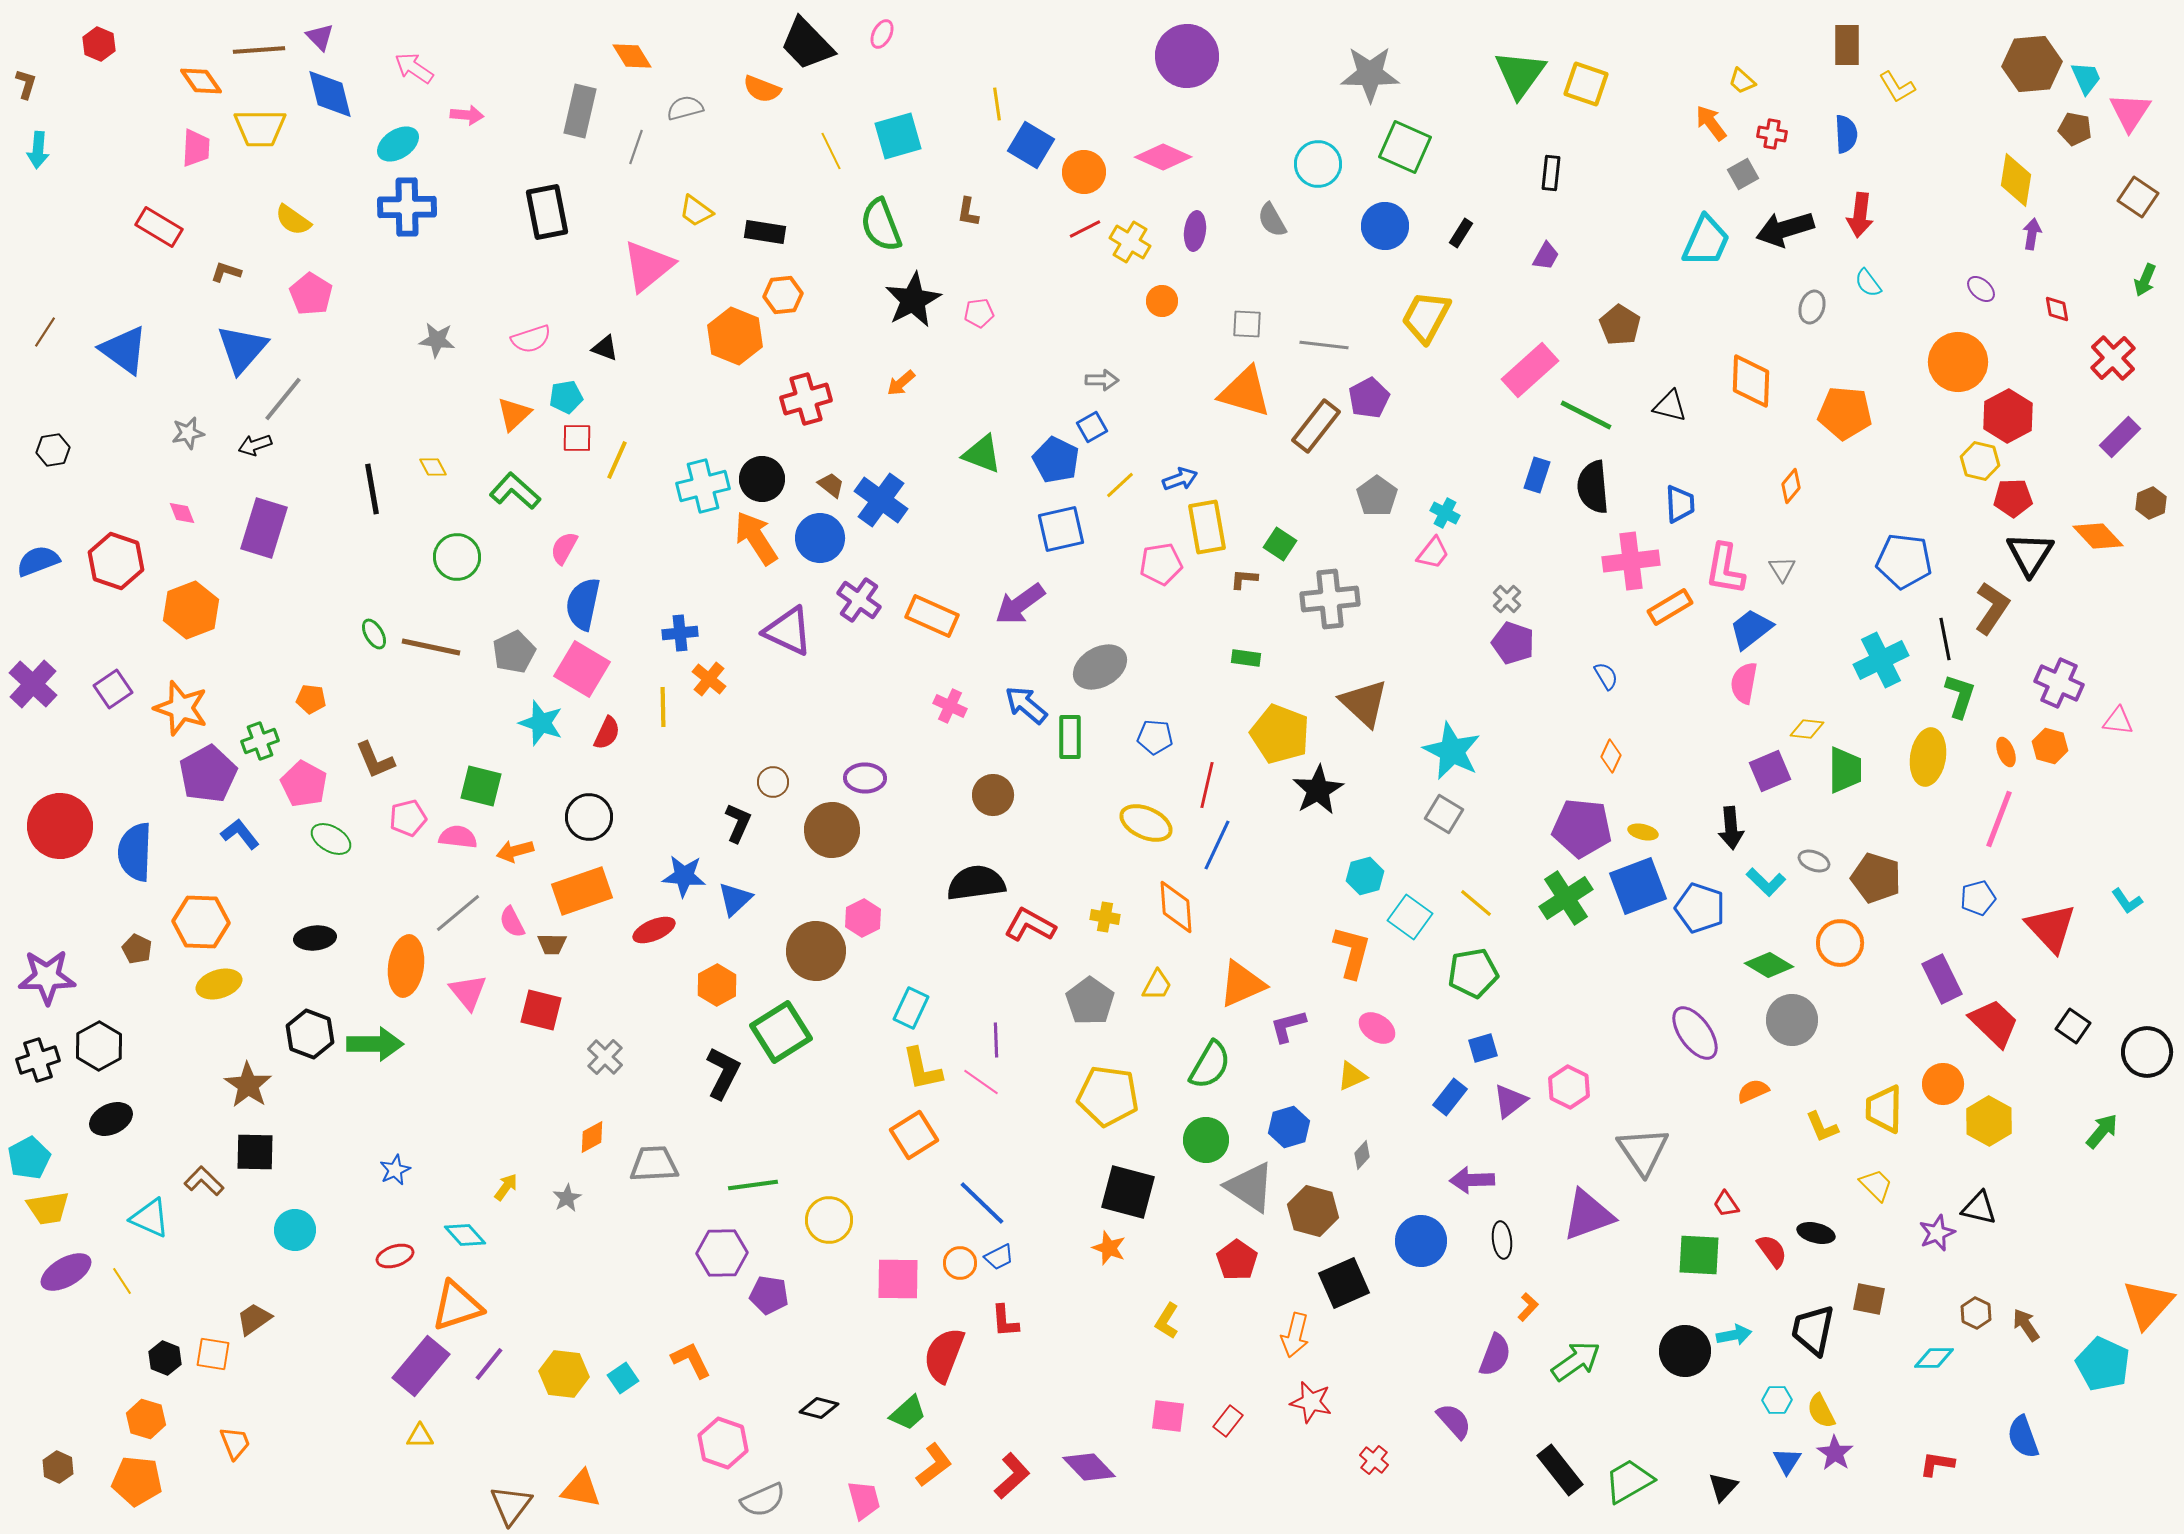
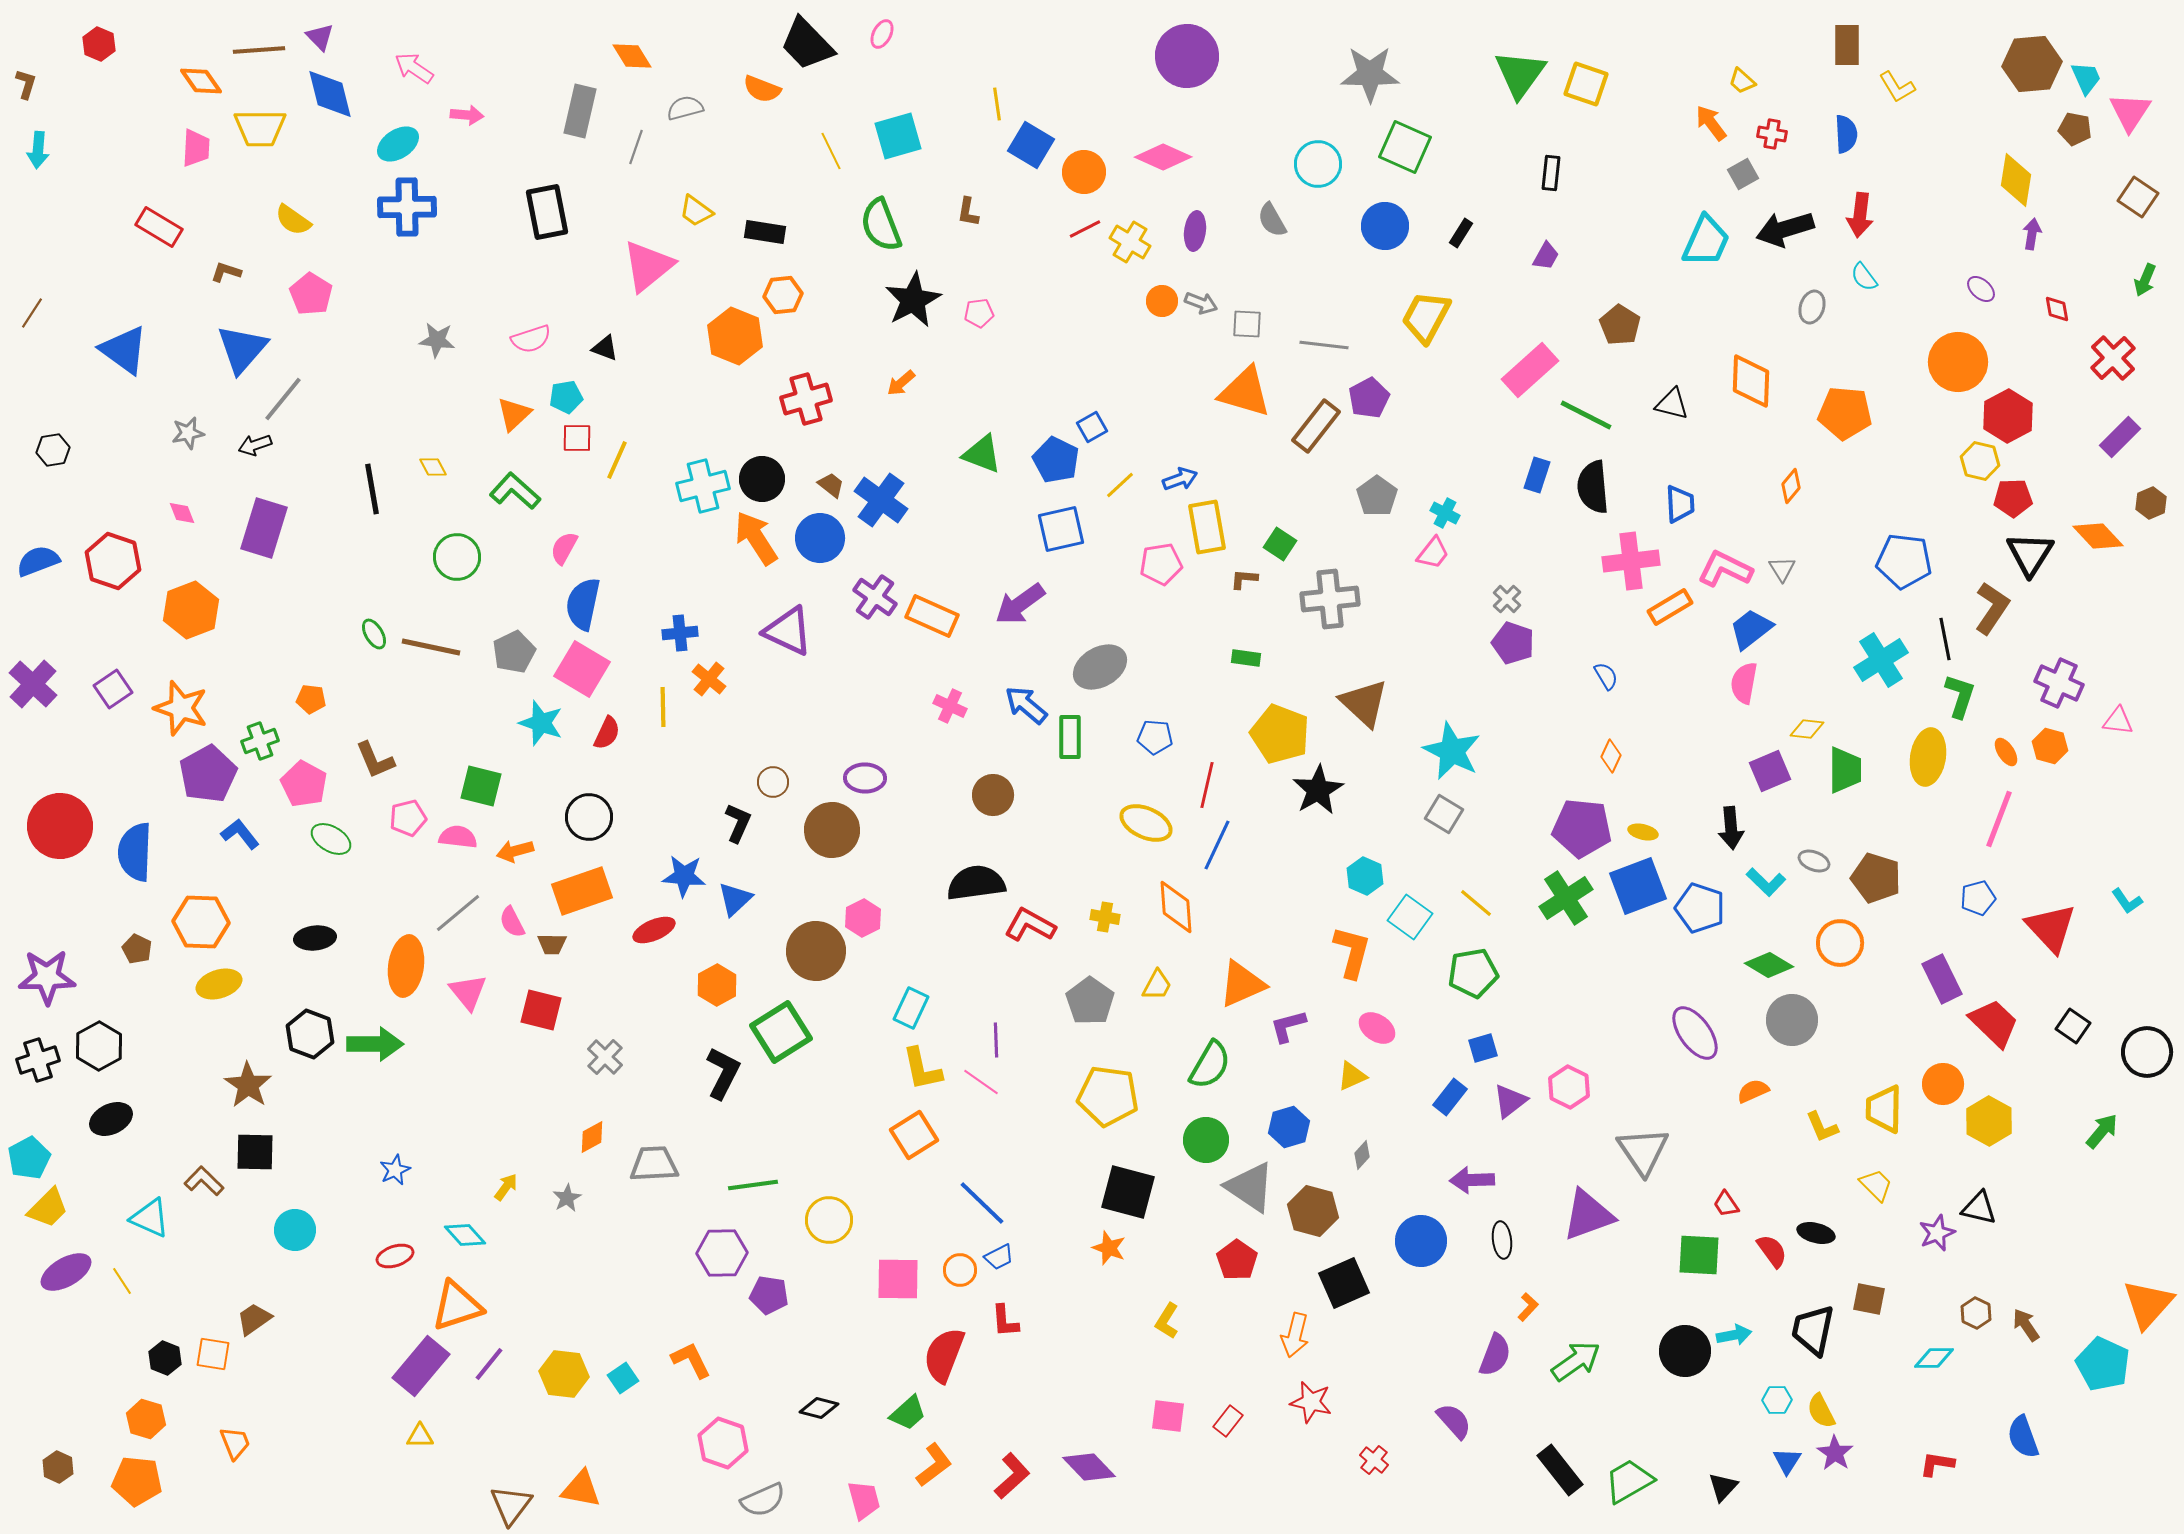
cyan semicircle at (1868, 283): moved 4 px left, 6 px up
brown line at (45, 332): moved 13 px left, 19 px up
gray arrow at (1102, 380): moved 99 px right, 77 px up; rotated 20 degrees clockwise
black triangle at (1670, 406): moved 2 px right, 2 px up
red hexagon at (116, 561): moved 3 px left
pink L-shape at (1725, 569): rotated 106 degrees clockwise
purple cross at (859, 600): moved 16 px right, 3 px up
cyan cross at (1881, 660): rotated 6 degrees counterclockwise
orange ellipse at (2006, 752): rotated 12 degrees counterclockwise
cyan hexagon at (1365, 876): rotated 21 degrees counterclockwise
yellow trapezoid at (48, 1208): rotated 36 degrees counterclockwise
orange circle at (960, 1263): moved 7 px down
